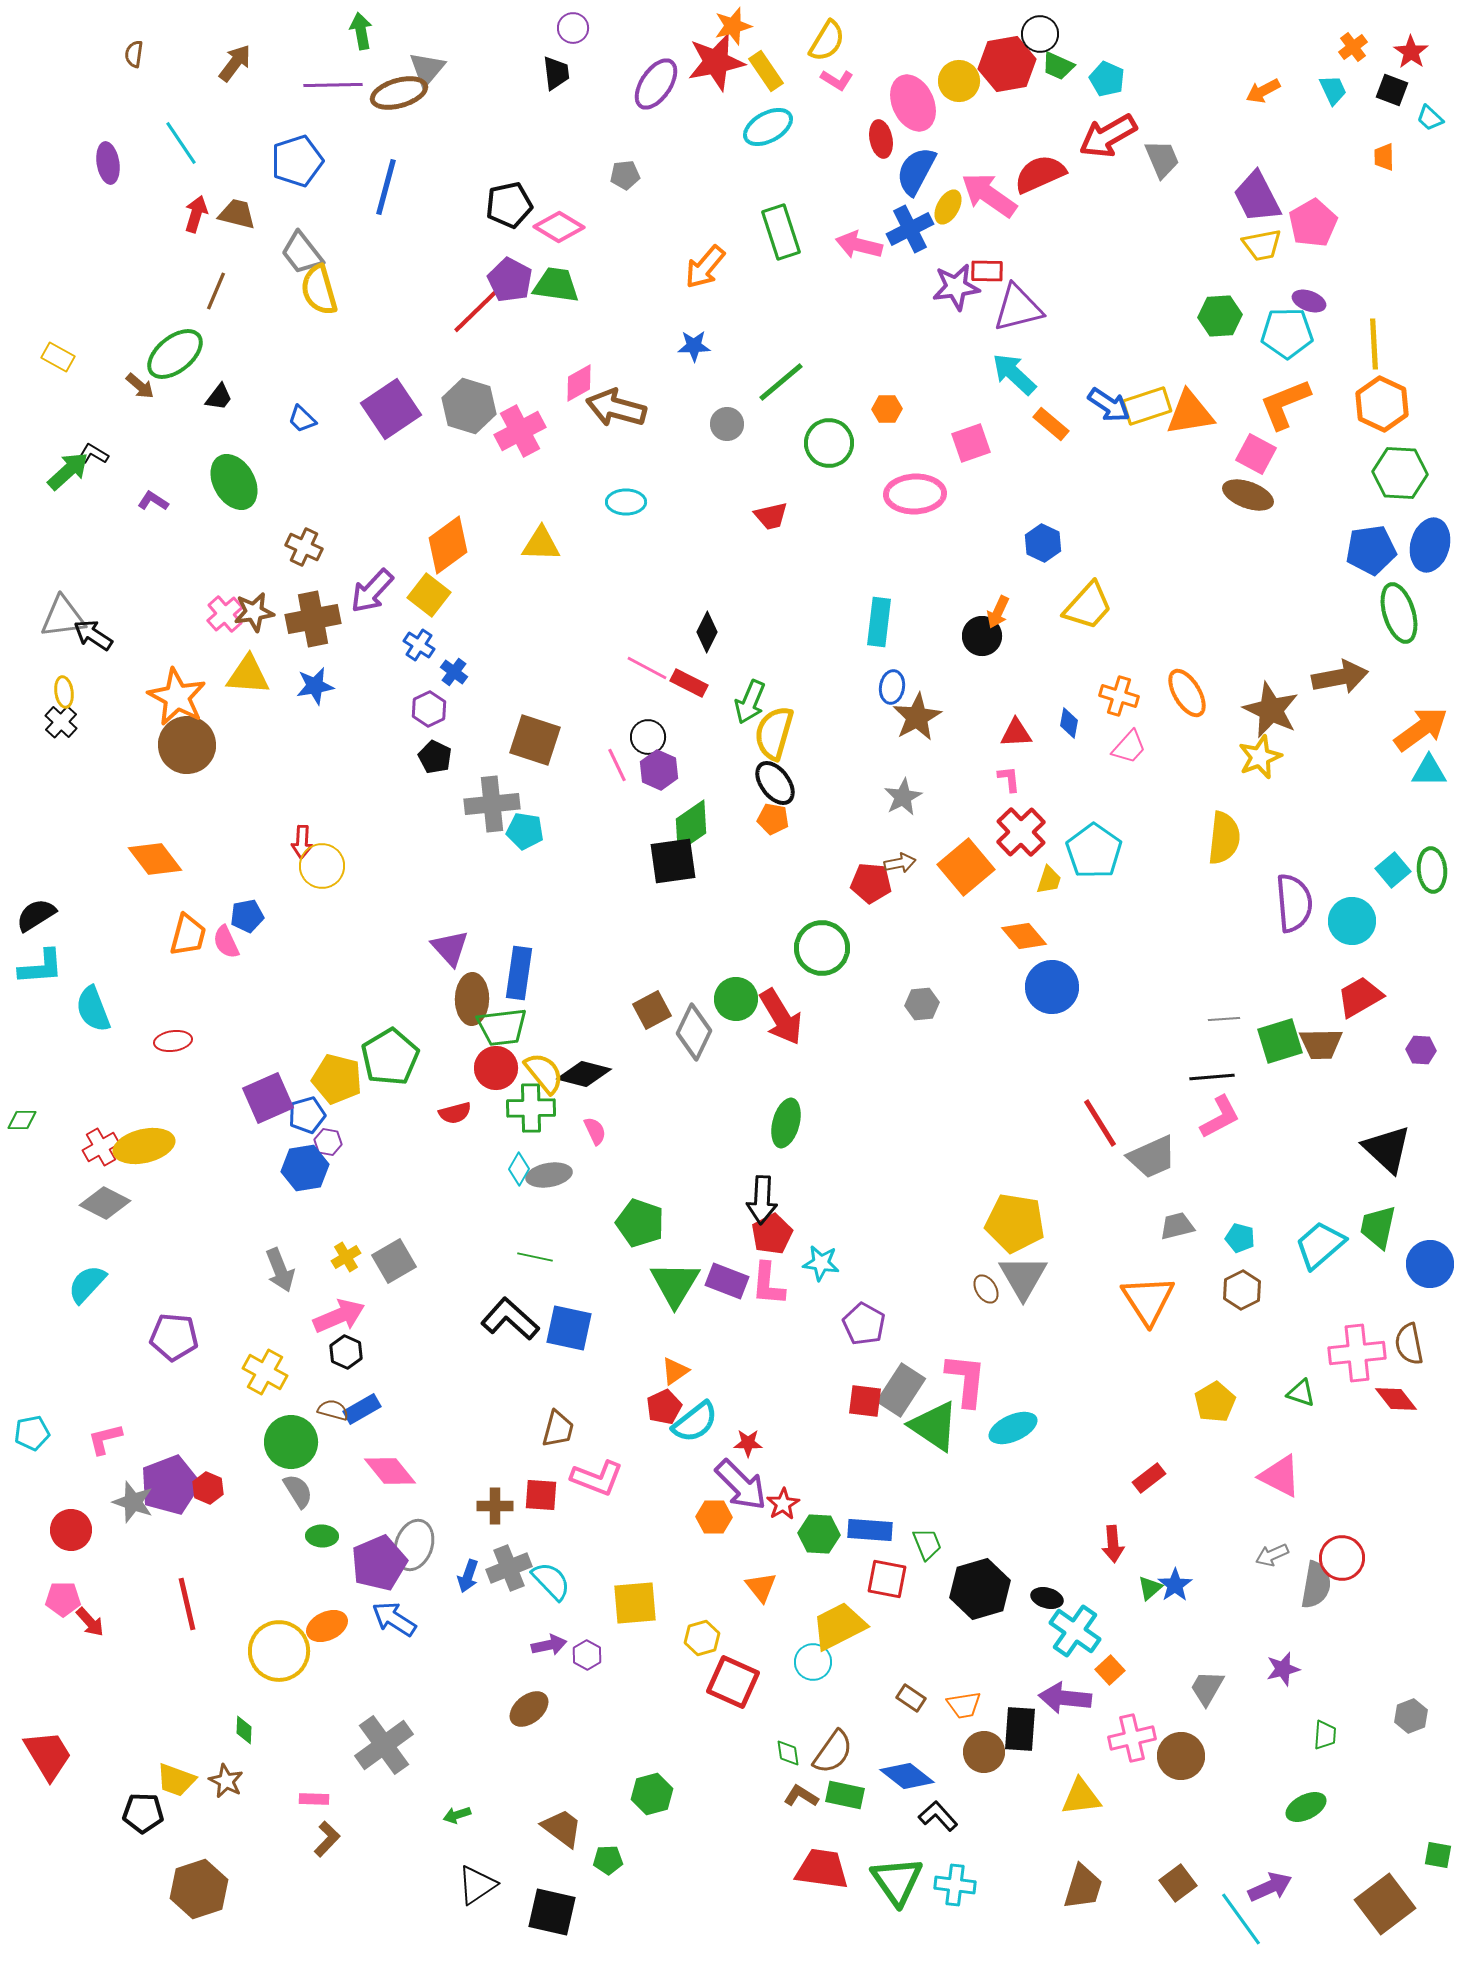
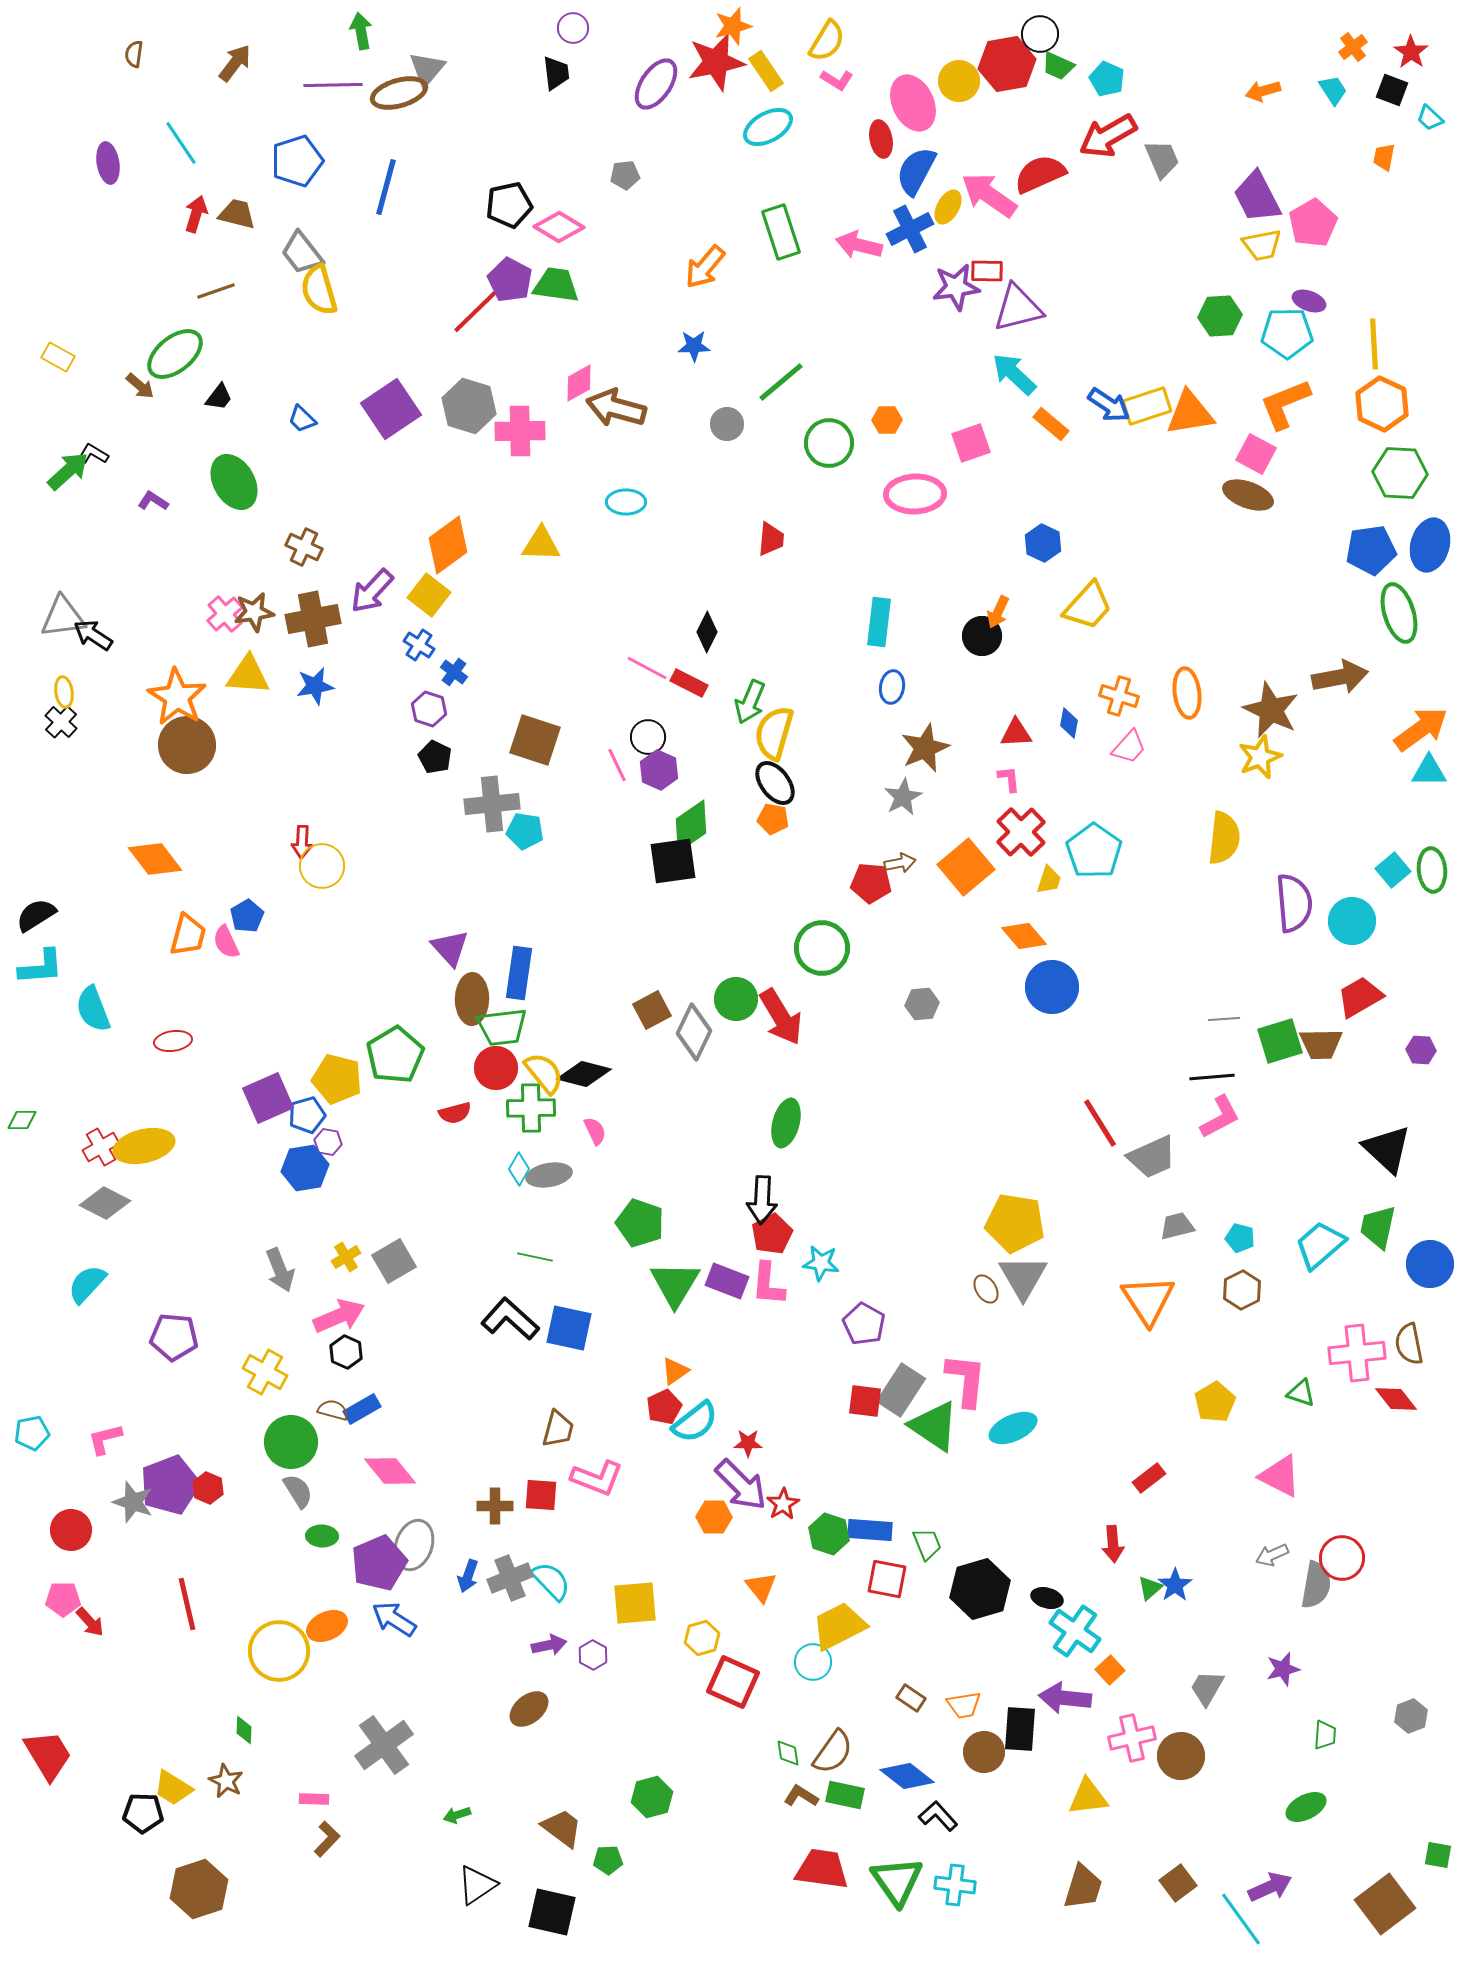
cyan trapezoid at (1333, 90): rotated 8 degrees counterclockwise
orange arrow at (1263, 91): rotated 12 degrees clockwise
orange trapezoid at (1384, 157): rotated 12 degrees clockwise
brown line at (216, 291): rotated 48 degrees clockwise
orange hexagon at (887, 409): moved 11 px down
pink cross at (520, 431): rotated 27 degrees clockwise
red trapezoid at (771, 516): moved 23 px down; rotated 72 degrees counterclockwise
orange ellipse at (1187, 693): rotated 24 degrees clockwise
orange star at (177, 697): rotated 4 degrees clockwise
purple hexagon at (429, 709): rotated 16 degrees counterclockwise
brown star at (917, 717): moved 8 px right, 31 px down; rotated 6 degrees clockwise
blue pentagon at (247, 916): rotated 20 degrees counterclockwise
green pentagon at (390, 1057): moved 5 px right, 2 px up
green hexagon at (819, 1534): moved 10 px right; rotated 15 degrees clockwise
gray cross at (509, 1568): moved 1 px right, 10 px down
purple hexagon at (587, 1655): moved 6 px right
yellow trapezoid at (176, 1780): moved 3 px left, 8 px down; rotated 12 degrees clockwise
green hexagon at (652, 1794): moved 3 px down
yellow triangle at (1081, 1797): moved 7 px right
